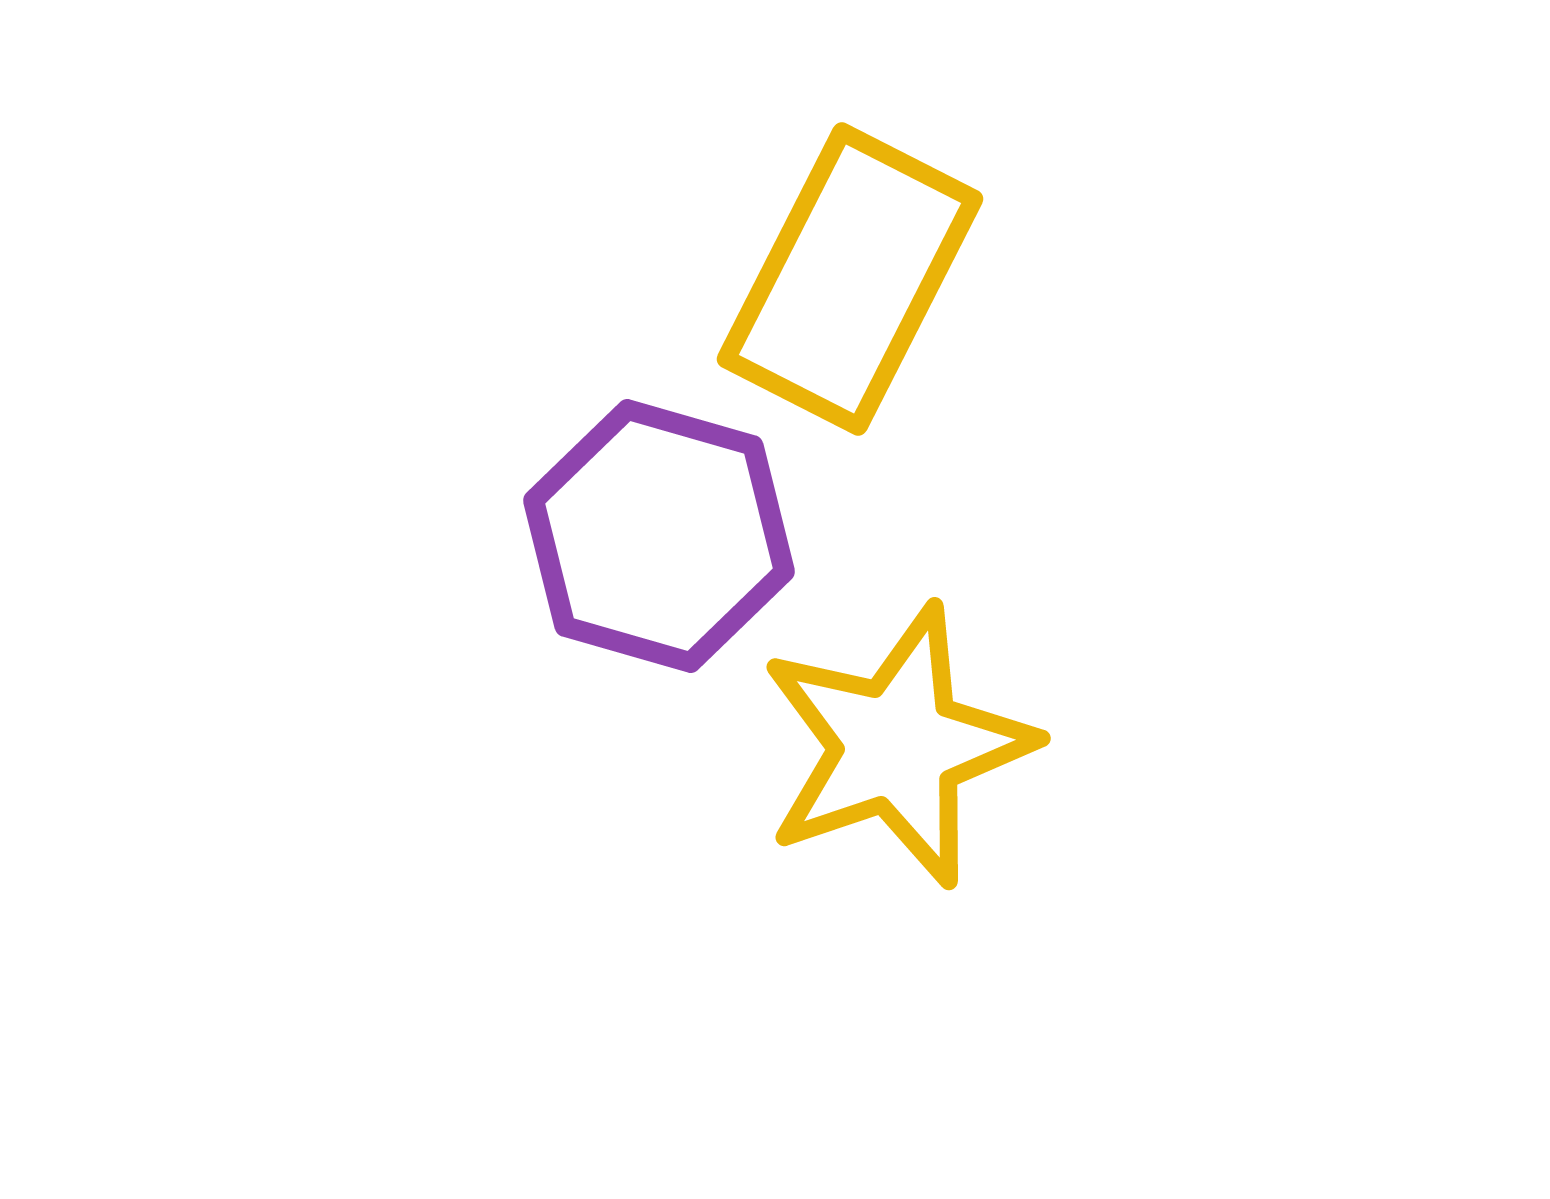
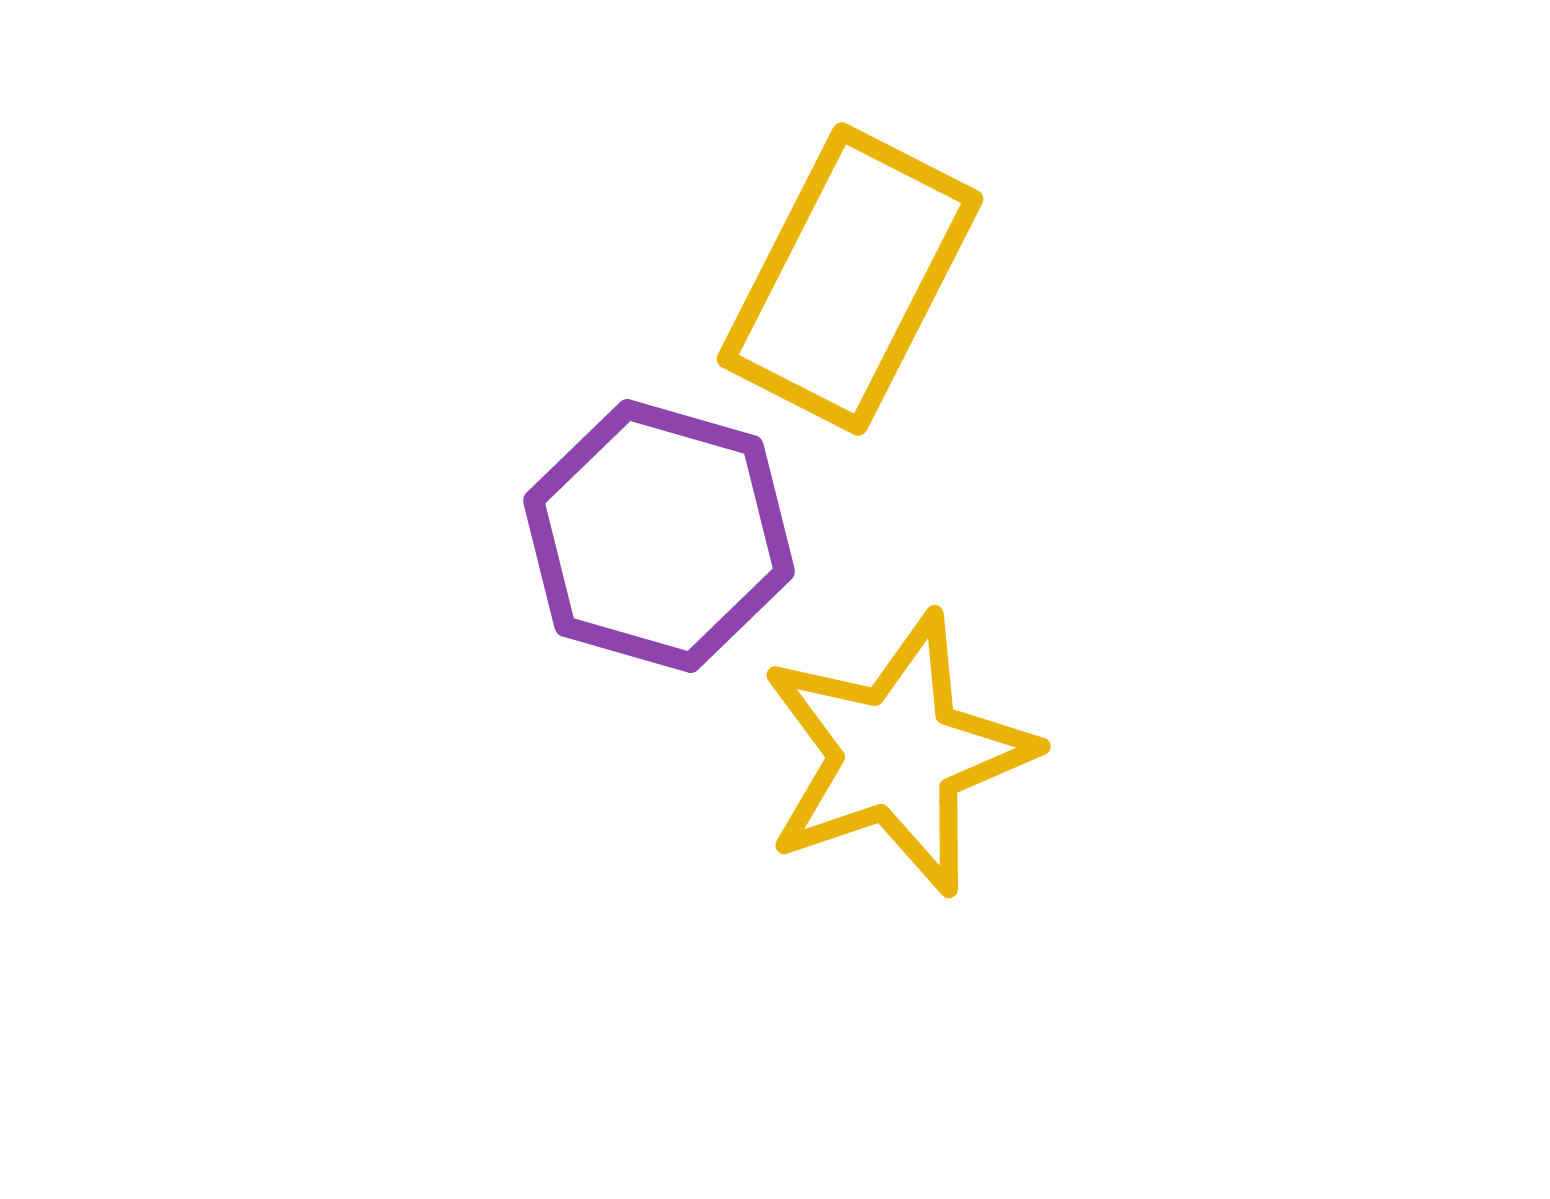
yellow star: moved 8 px down
